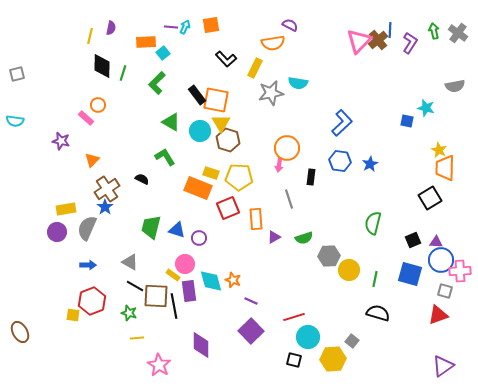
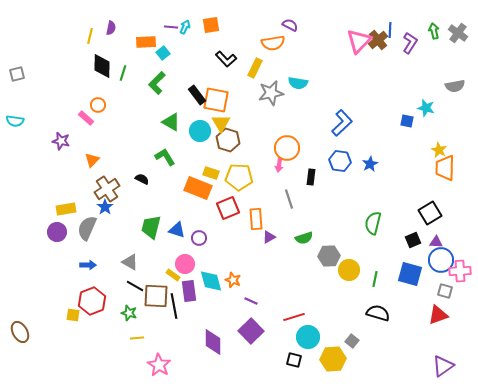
black square at (430, 198): moved 15 px down
purple triangle at (274, 237): moved 5 px left
purple diamond at (201, 345): moved 12 px right, 3 px up
